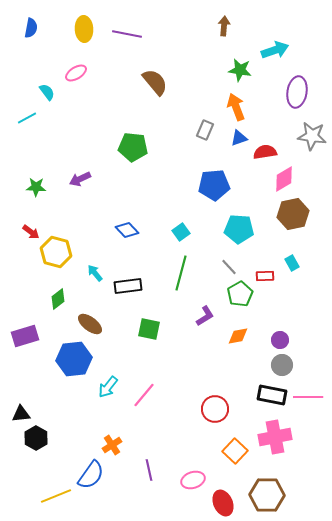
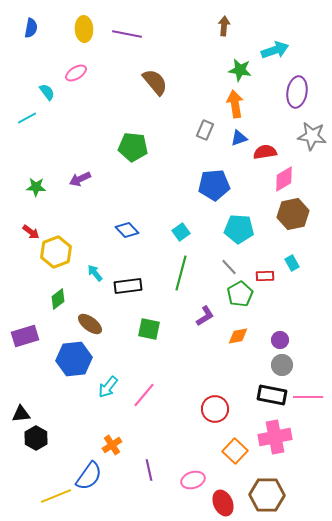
orange arrow at (236, 107): moved 1 px left, 3 px up; rotated 12 degrees clockwise
yellow hexagon at (56, 252): rotated 24 degrees clockwise
blue semicircle at (91, 475): moved 2 px left, 1 px down
